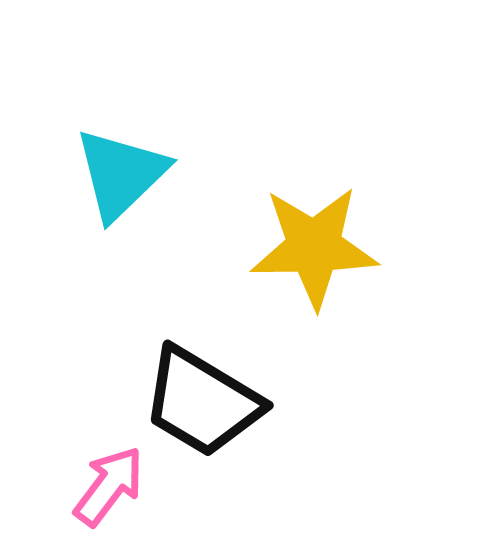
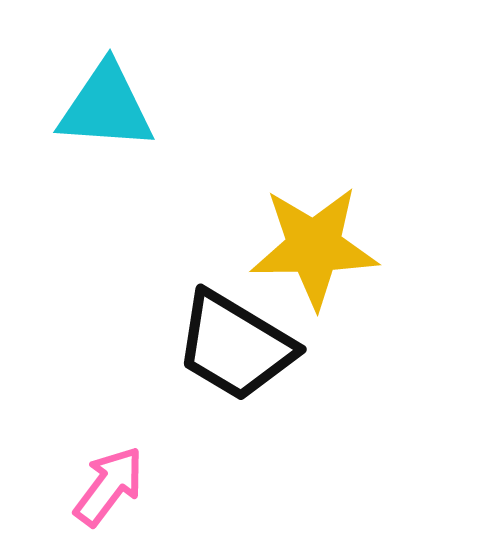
cyan triangle: moved 15 px left, 67 px up; rotated 48 degrees clockwise
black trapezoid: moved 33 px right, 56 px up
